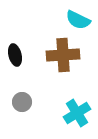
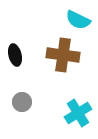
brown cross: rotated 12 degrees clockwise
cyan cross: moved 1 px right
